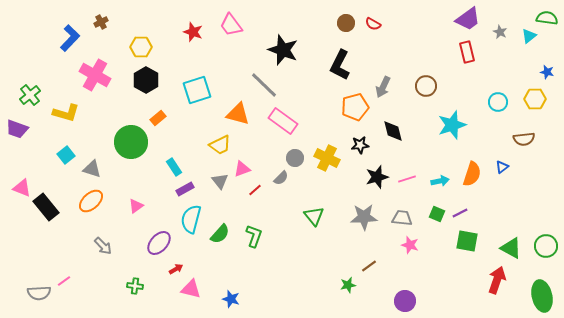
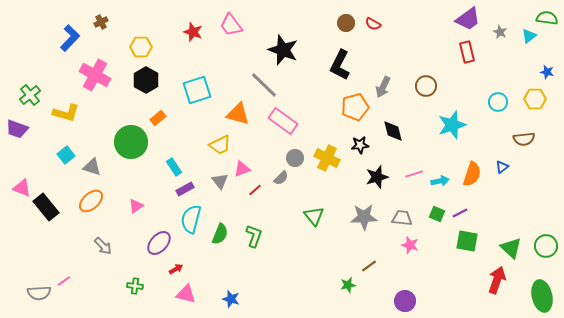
gray triangle at (92, 169): moved 2 px up
pink line at (407, 179): moved 7 px right, 5 px up
green semicircle at (220, 234): rotated 20 degrees counterclockwise
green triangle at (511, 248): rotated 15 degrees clockwise
pink triangle at (191, 289): moved 5 px left, 5 px down
